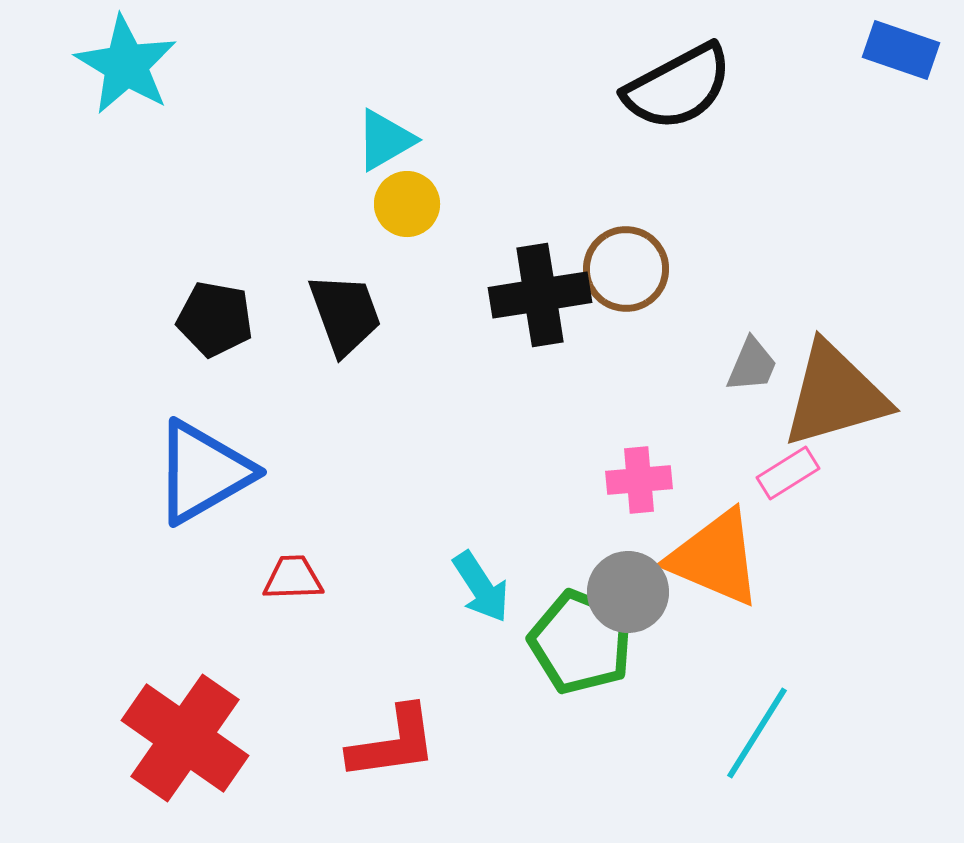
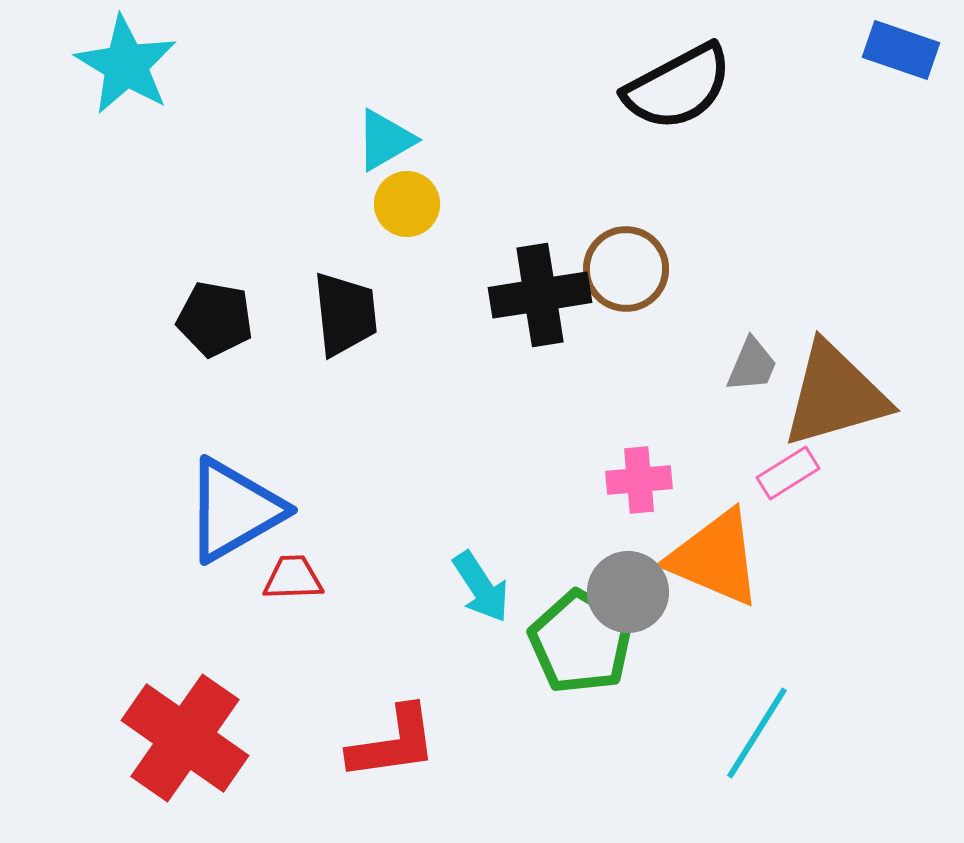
black trapezoid: rotated 14 degrees clockwise
blue triangle: moved 31 px right, 38 px down
green pentagon: rotated 8 degrees clockwise
